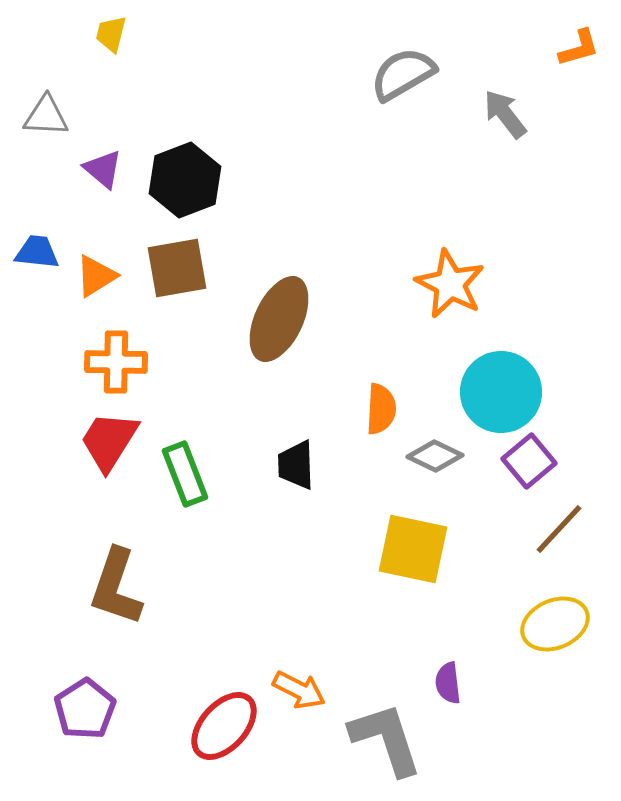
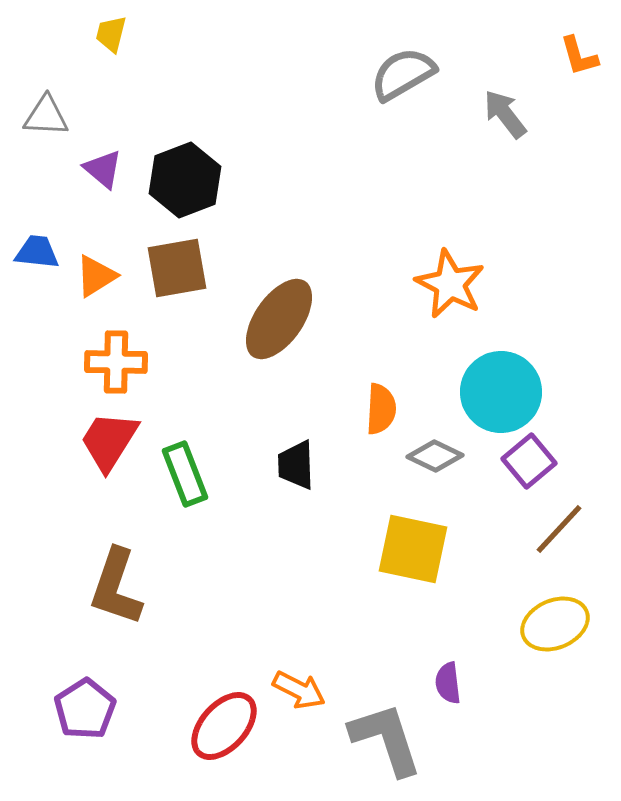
orange L-shape: moved 8 px down; rotated 90 degrees clockwise
brown ellipse: rotated 10 degrees clockwise
